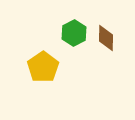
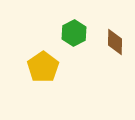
brown diamond: moved 9 px right, 4 px down
